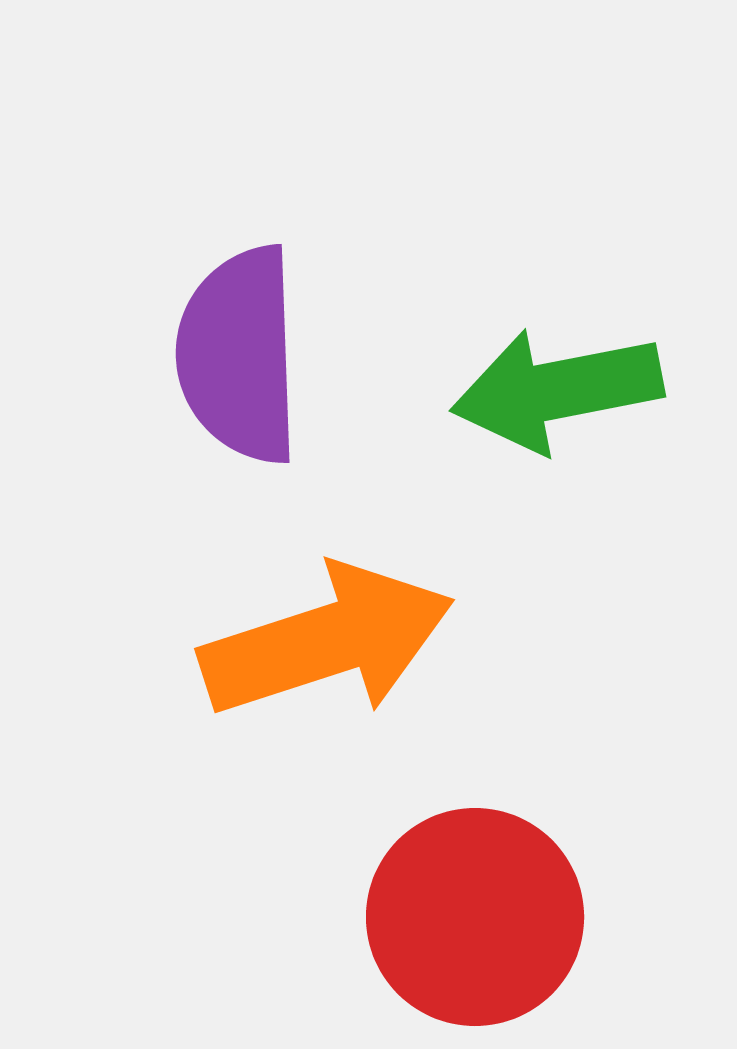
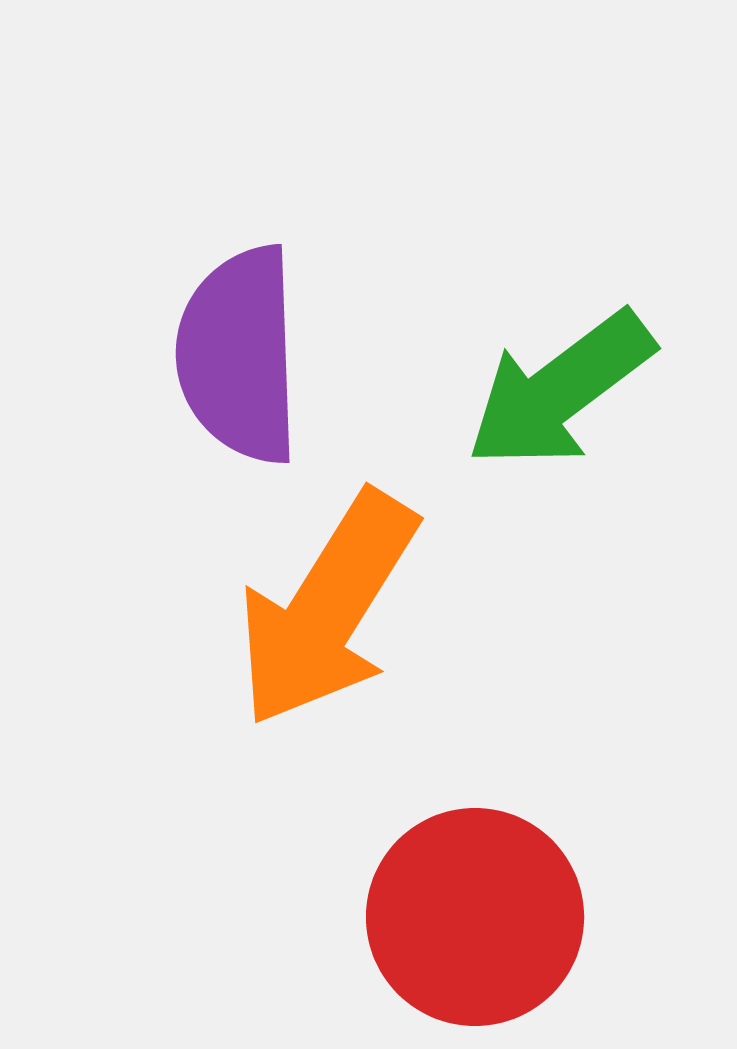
green arrow: moved 3 px right; rotated 26 degrees counterclockwise
orange arrow: moved 32 px up; rotated 140 degrees clockwise
